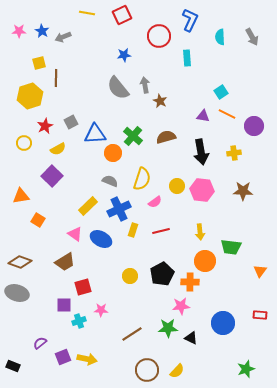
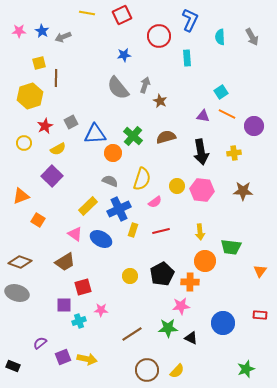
gray arrow at (145, 85): rotated 28 degrees clockwise
orange triangle at (21, 196): rotated 12 degrees counterclockwise
